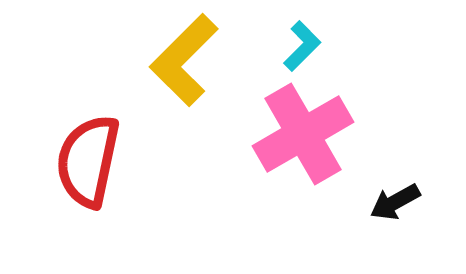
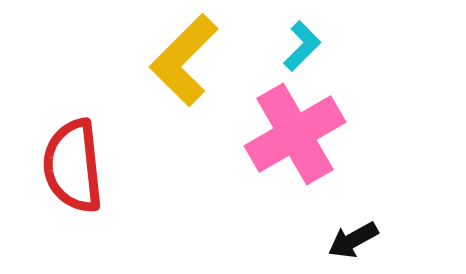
pink cross: moved 8 px left
red semicircle: moved 15 px left, 5 px down; rotated 18 degrees counterclockwise
black arrow: moved 42 px left, 38 px down
